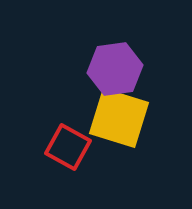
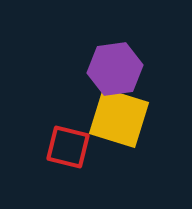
red square: rotated 15 degrees counterclockwise
